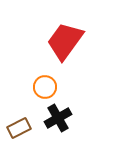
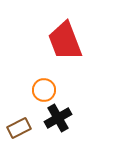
red trapezoid: rotated 57 degrees counterclockwise
orange circle: moved 1 px left, 3 px down
